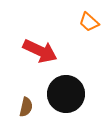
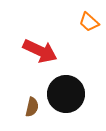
brown semicircle: moved 6 px right
